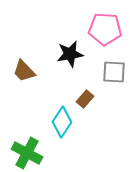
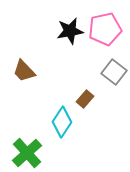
pink pentagon: rotated 16 degrees counterclockwise
black star: moved 23 px up
gray square: rotated 35 degrees clockwise
green cross: rotated 20 degrees clockwise
